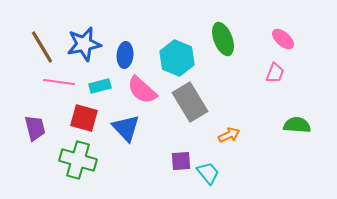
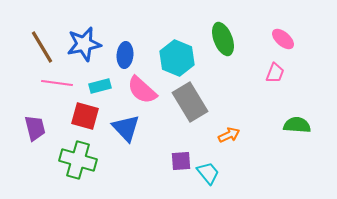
pink line: moved 2 px left, 1 px down
red square: moved 1 px right, 2 px up
